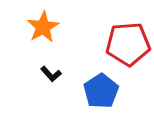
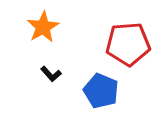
blue pentagon: rotated 16 degrees counterclockwise
